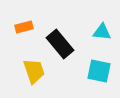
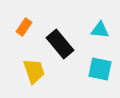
orange rectangle: rotated 42 degrees counterclockwise
cyan triangle: moved 2 px left, 2 px up
cyan square: moved 1 px right, 2 px up
